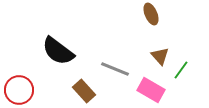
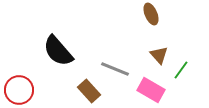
black semicircle: rotated 12 degrees clockwise
brown triangle: moved 1 px left, 1 px up
brown rectangle: moved 5 px right
